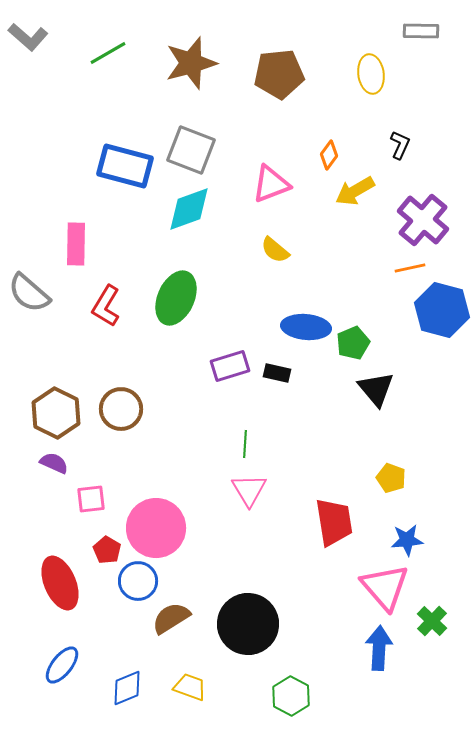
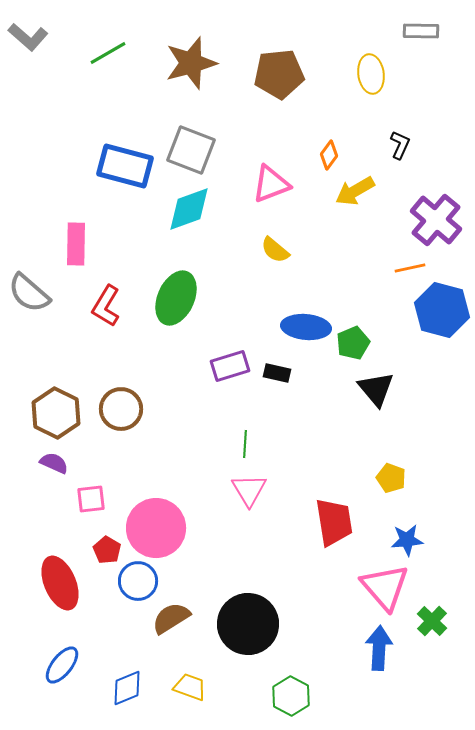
purple cross at (423, 220): moved 13 px right
